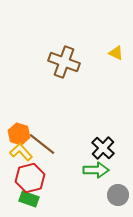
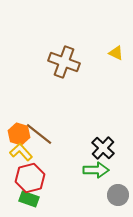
brown line: moved 3 px left, 10 px up
